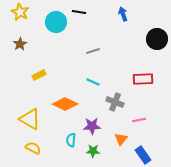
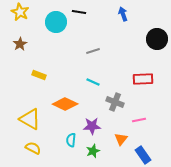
yellow rectangle: rotated 48 degrees clockwise
green star: rotated 24 degrees counterclockwise
